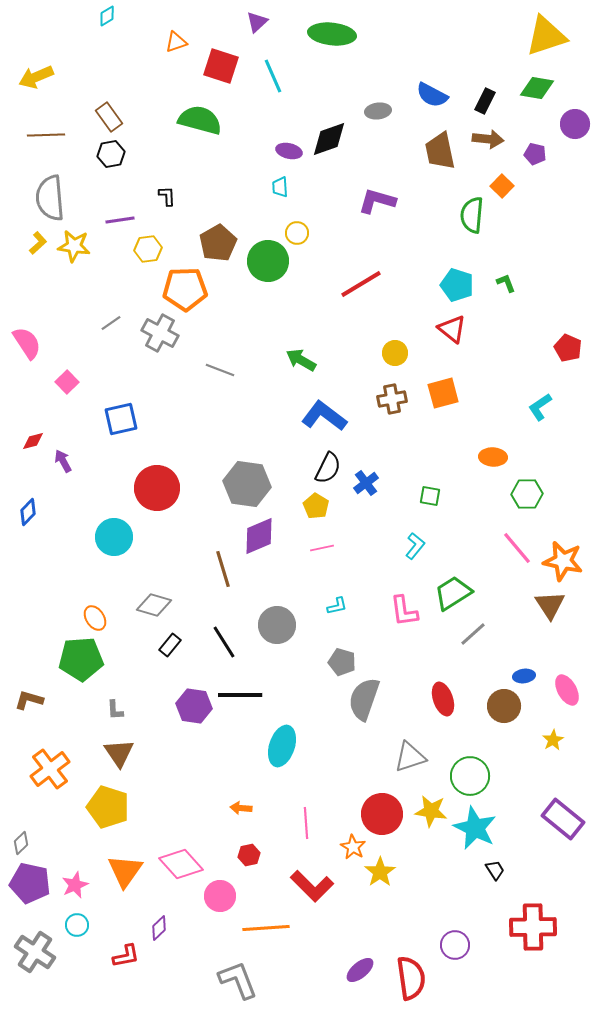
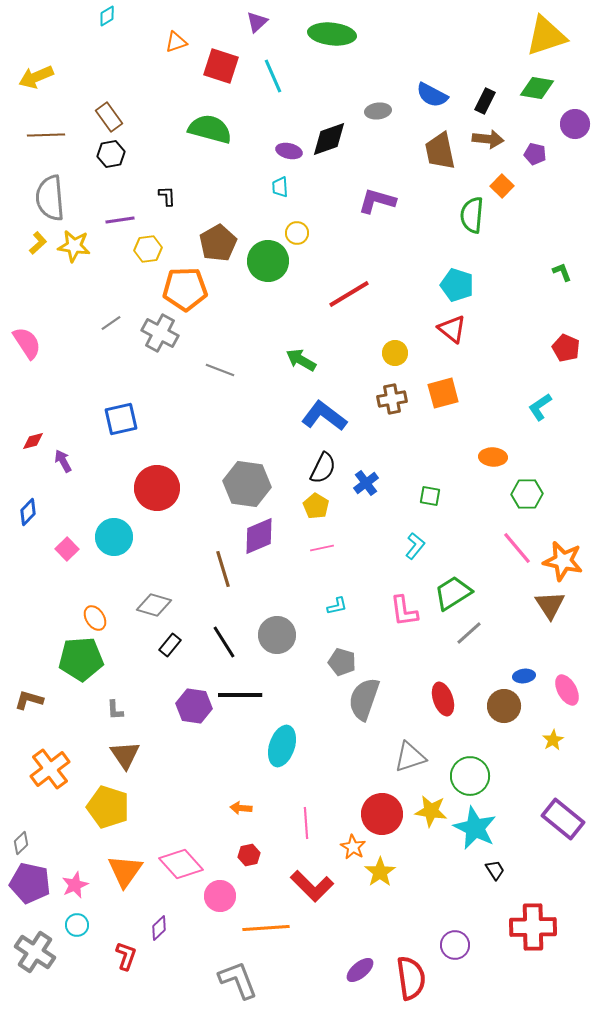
green semicircle at (200, 120): moved 10 px right, 9 px down
green L-shape at (506, 283): moved 56 px right, 11 px up
red line at (361, 284): moved 12 px left, 10 px down
red pentagon at (568, 348): moved 2 px left
pink square at (67, 382): moved 167 px down
black semicircle at (328, 468): moved 5 px left
gray circle at (277, 625): moved 10 px down
gray line at (473, 634): moved 4 px left, 1 px up
brown triangle at (119, 753): moved 6 px right, 2 px down
red L-shape at (126, 956): rotated 60 degrees counterclockwise
